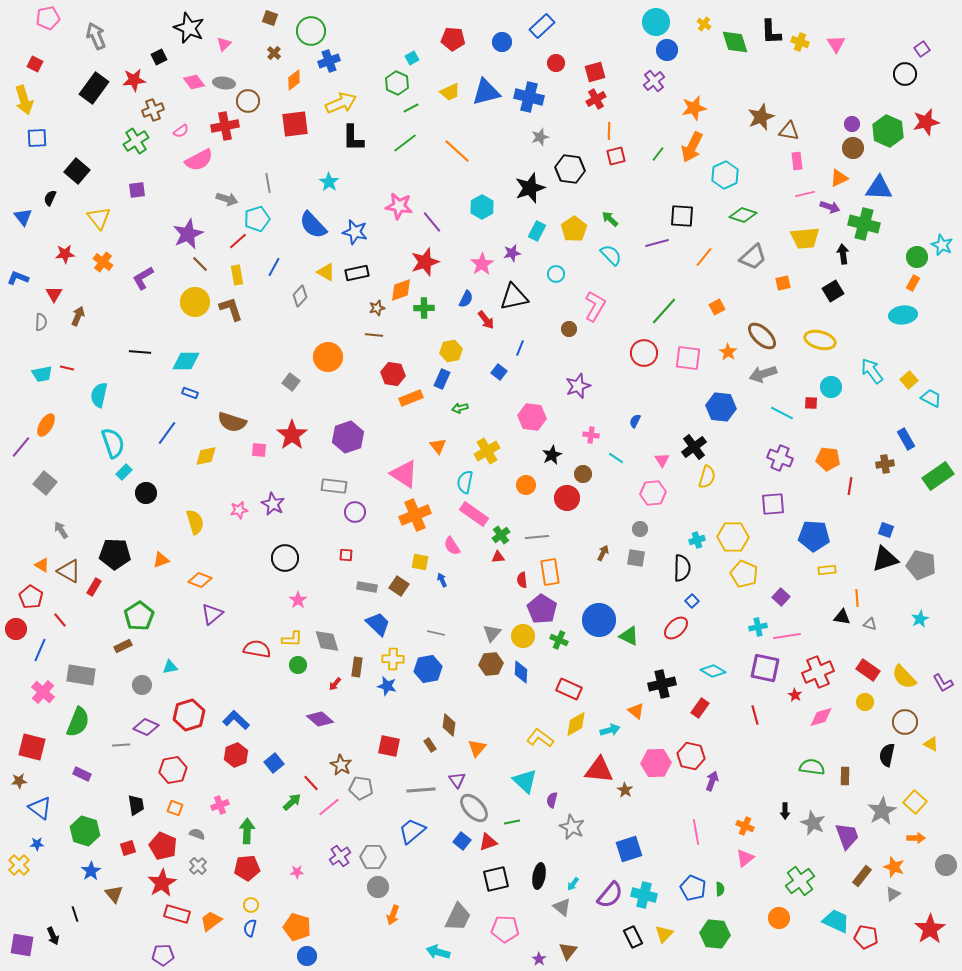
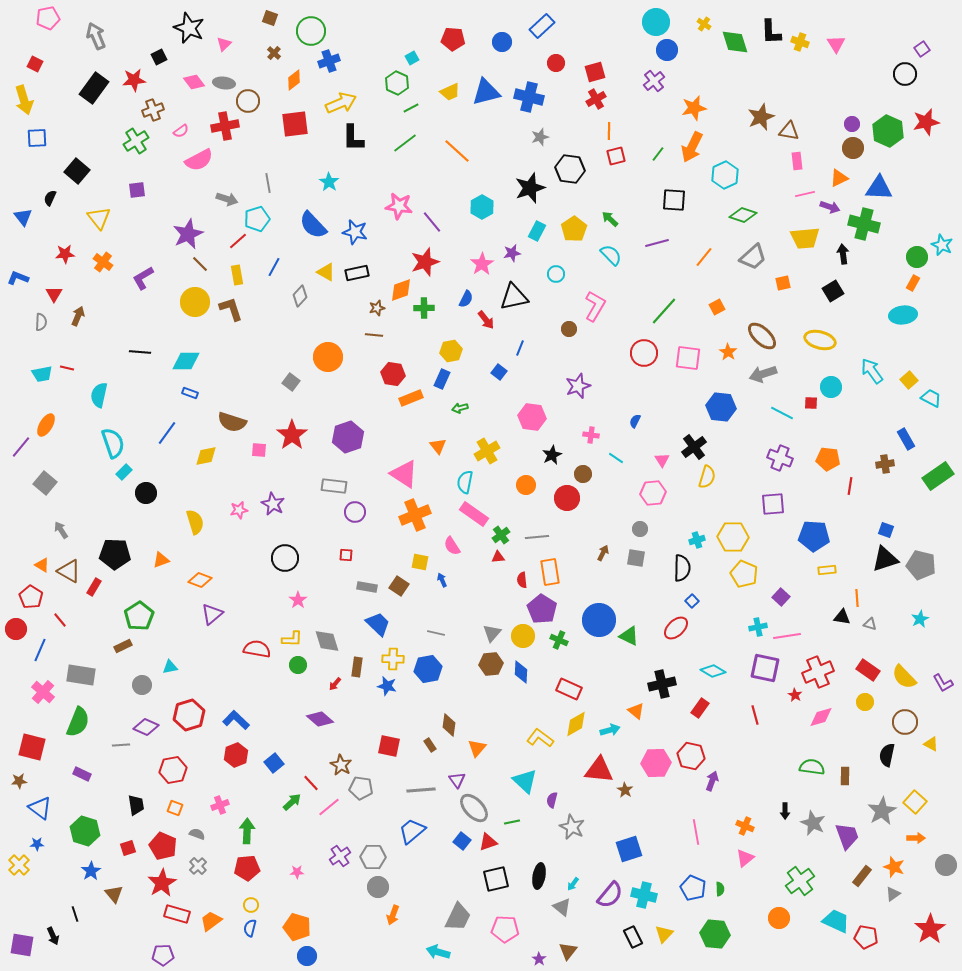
black square at (682, 216): moved 8 px left, 16 px up
